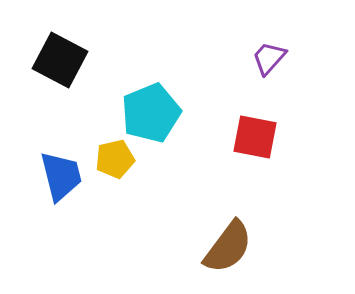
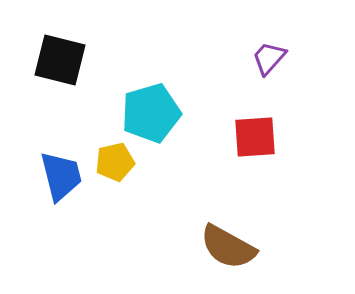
black square: rotated 14 degrees counterclockwise
cyan pentagon: rotated 6 degrees clockwise
red square: rotated 15 degrees counterclockwise
yellow pentagon: moved 3 px down
brown semicircle: rotated 82 degrees clockwise
